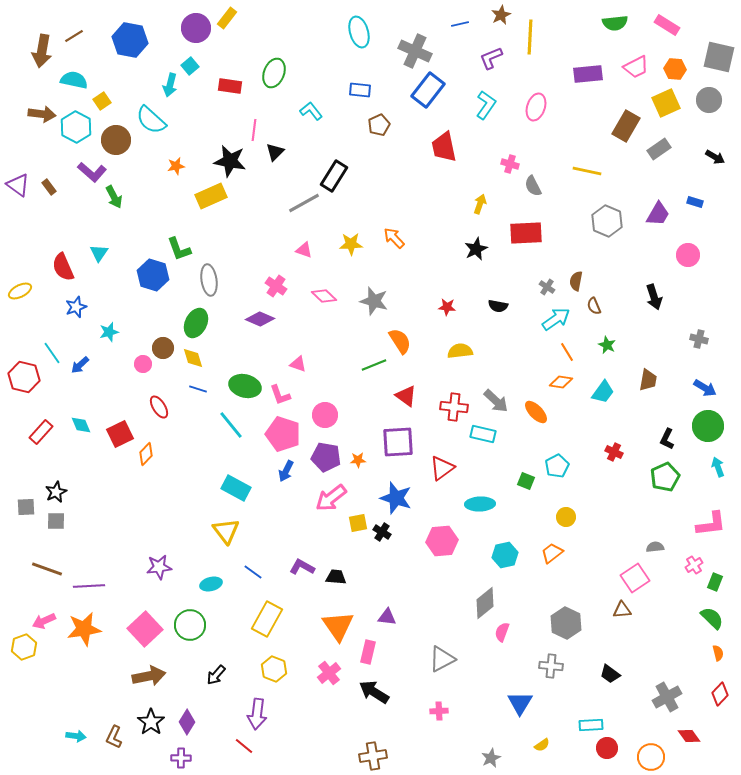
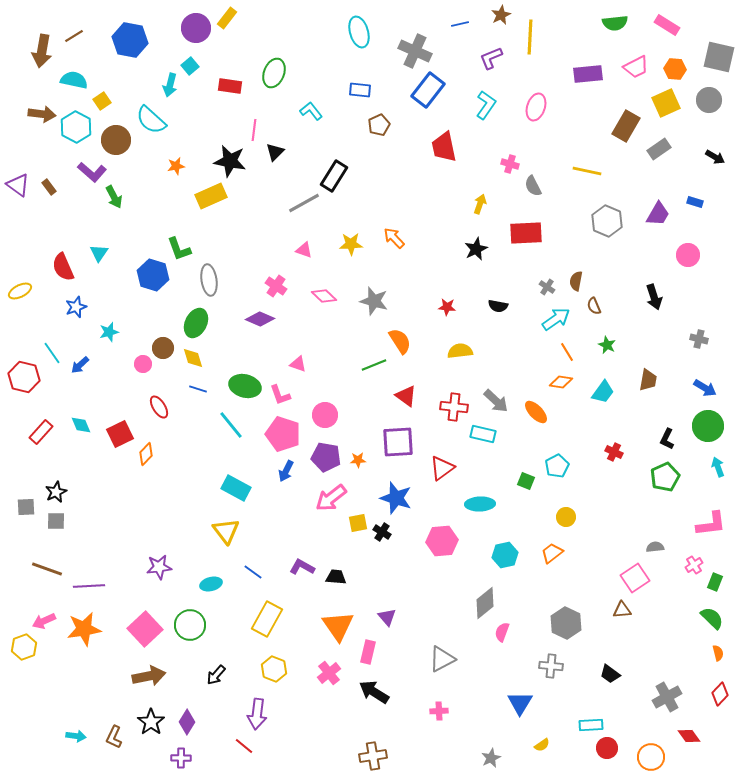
purple triangle at (387, 617): rotated 42 degrees clockwise
